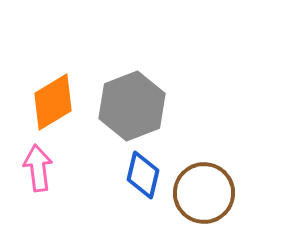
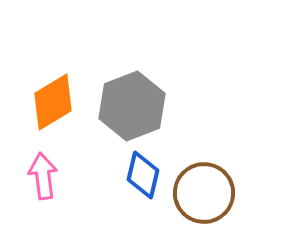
pink arrow: moved 5 px right, 8 px down
